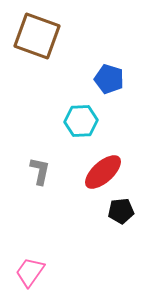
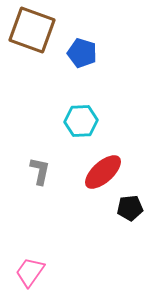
brown square: moved 5 px left, 6 px up
blue pentagon: moved 27 px left, 26 px up
black pentagon: moved 9 px right, 3 px up
